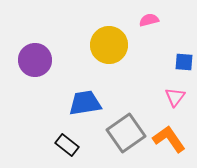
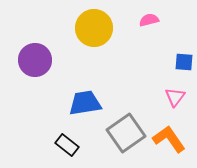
yellow circle: moved 15 px left, 17 px up
